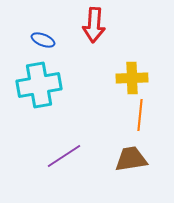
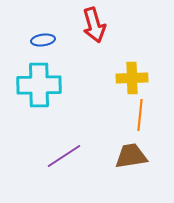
red arrow: rotated 20 degrees counterclockwise
blue ellipse: rotated 30 degrees counterclockwise
cyan cross: rotated 9 degrees clockwise
brown trapezoid: moved 3 px up
